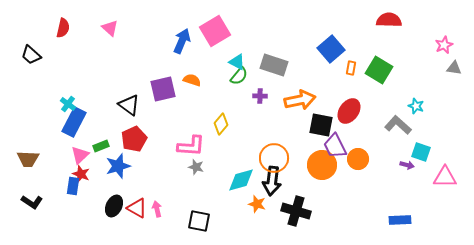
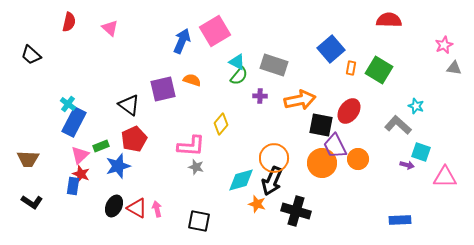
red semicircle at (63, 28): moved 6 px right, 6 px up
orange circle at (322, 165): moved 2 px up
black arrow at (272, 181): rotated 16 degrees clockwise
